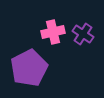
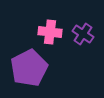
pink cross: moved 3 px left; rotated 20 degrees clockwise
